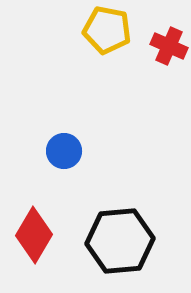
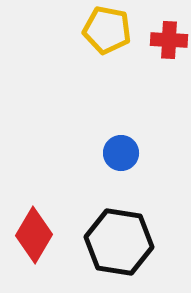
red cross: moved 6 px up; rotated 21 degrees counterclockwise
blue circle: moved 57 px right, 2 px down
black hexagon: moved 1 px left, 1 px down; rotated 14 degrees clockwise
